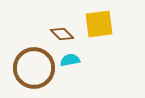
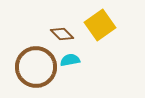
yellow square: moved 1 px right, 1 px down; rotated 28 degrees counterclockwise
brown circle: moved 2 px right, 1 px up
